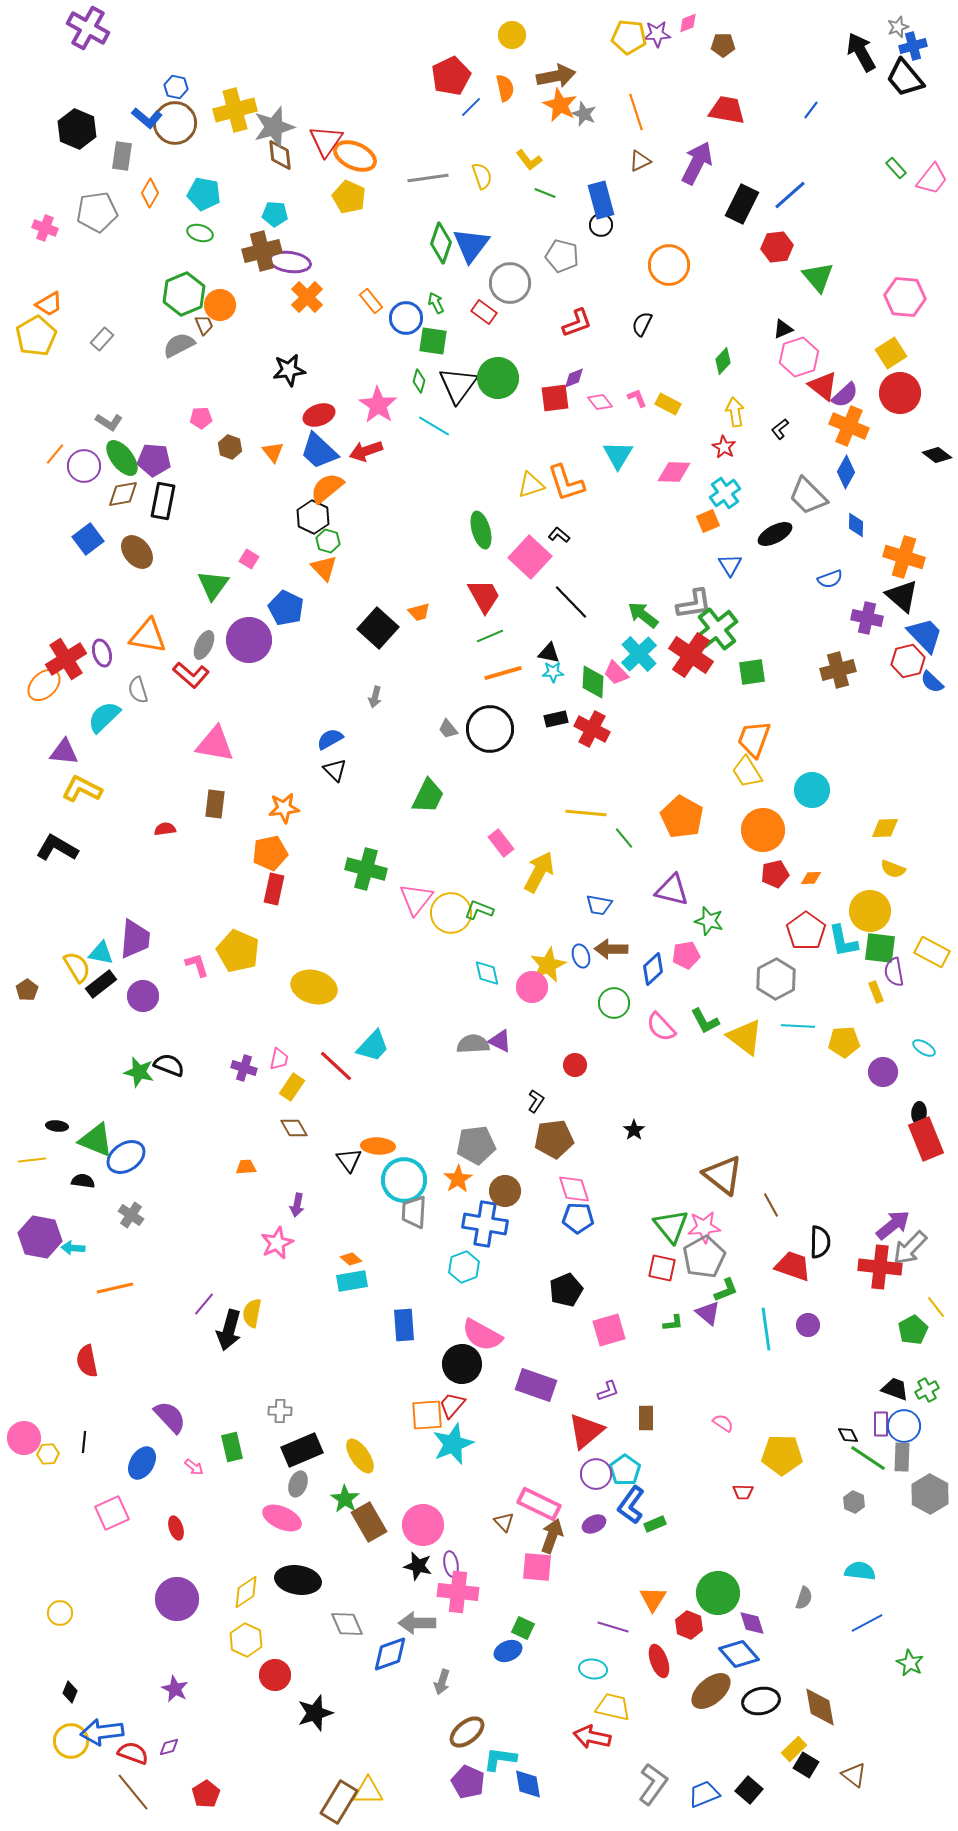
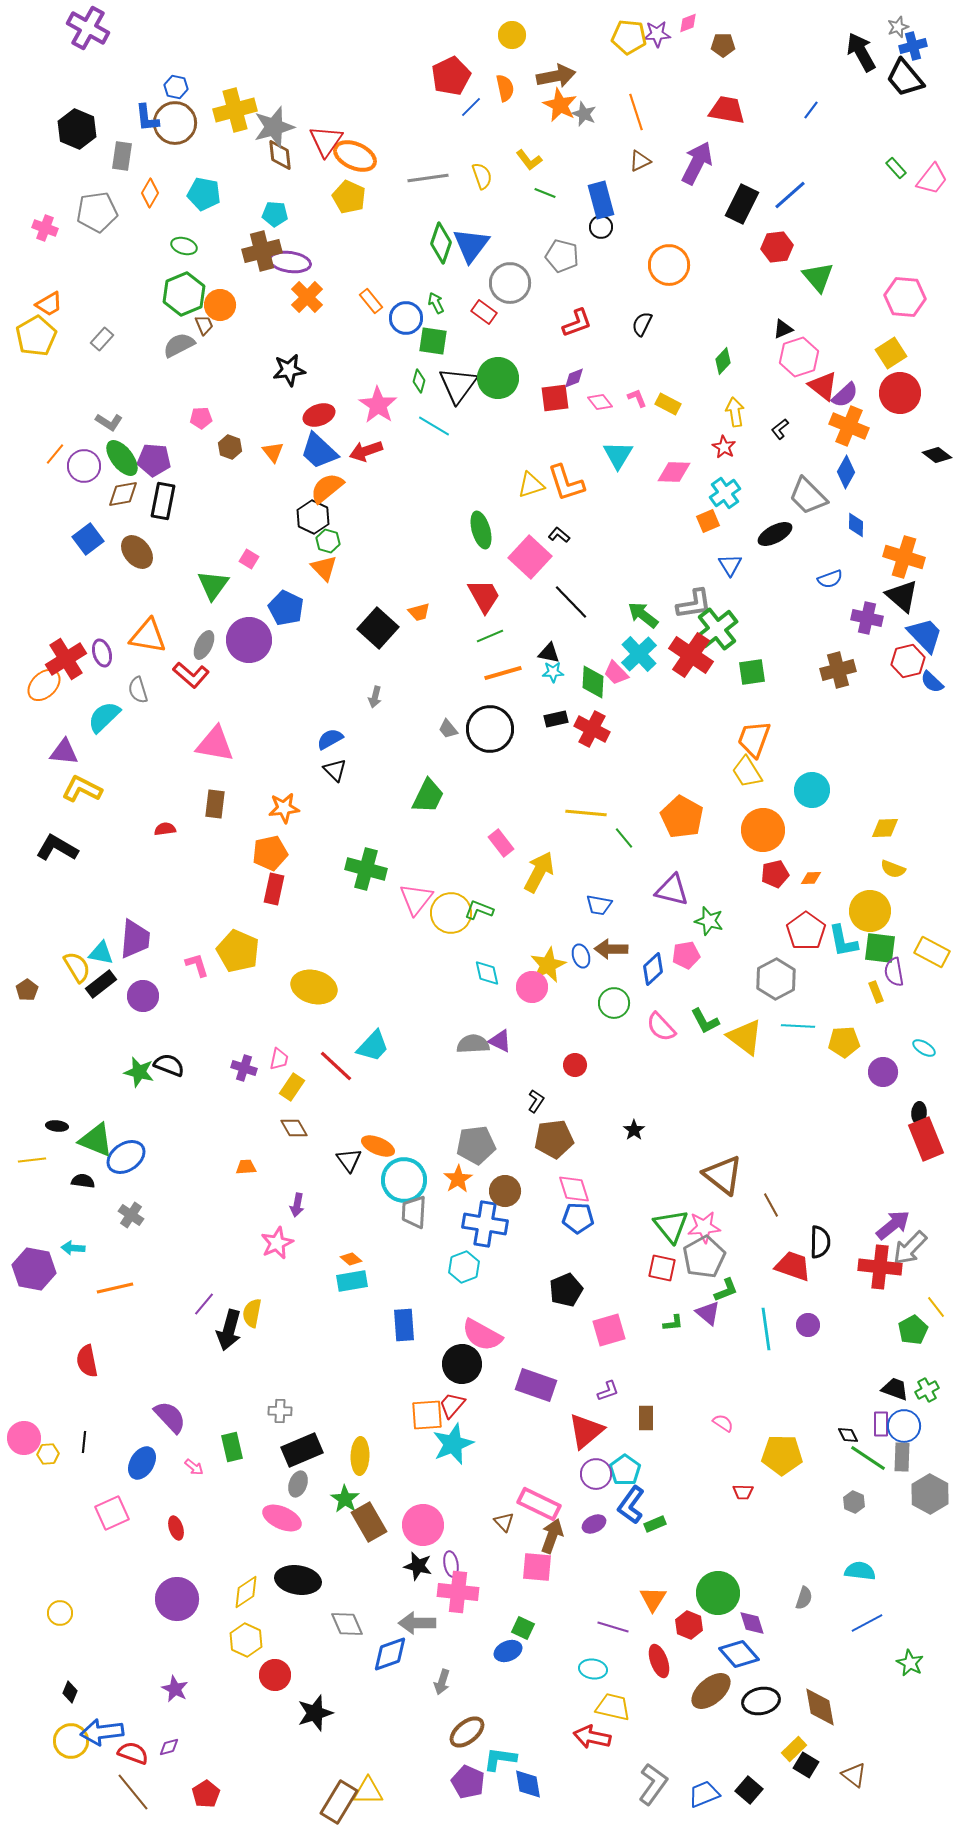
blue L-shape at (147, 118): rotated 44 degrees clockwise
black circle at (601, 225): moved 2 px down
green ellipse at (200, 233): moved 16 px left, 13 px down
orange ellipse at (378, 1146): rotated 20 degrees clockwise
purple hexagon at (40, 1237): moved 6 px left, 32 px down
yellow ellipse at (360, 1456): rotated 36 degrees clockwise
